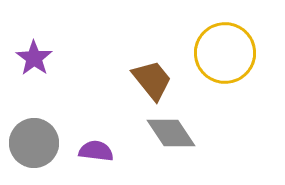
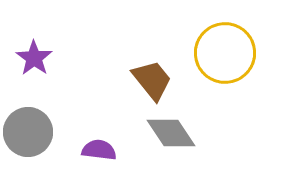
gray circle: moved 6 px left, 11 px up
purple semicircle: moved 3 px right, 1 px up
